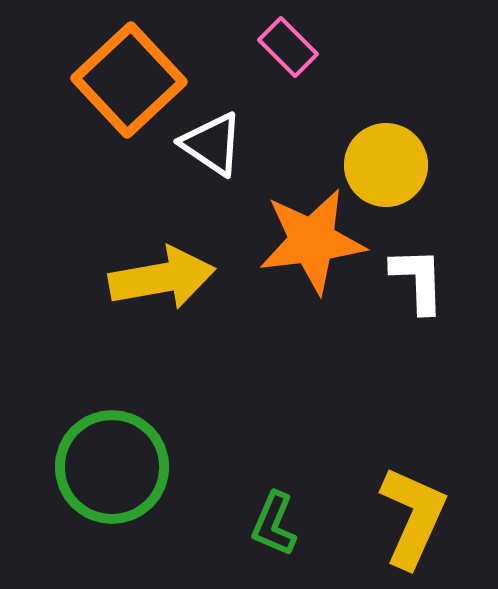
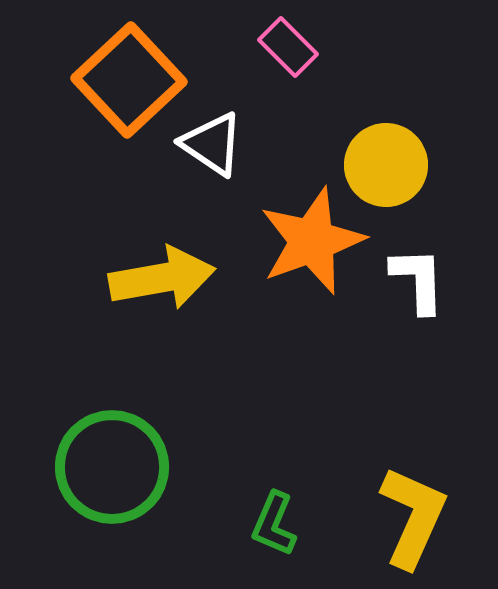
orange star: rotated 13 degrees counterclockwise
